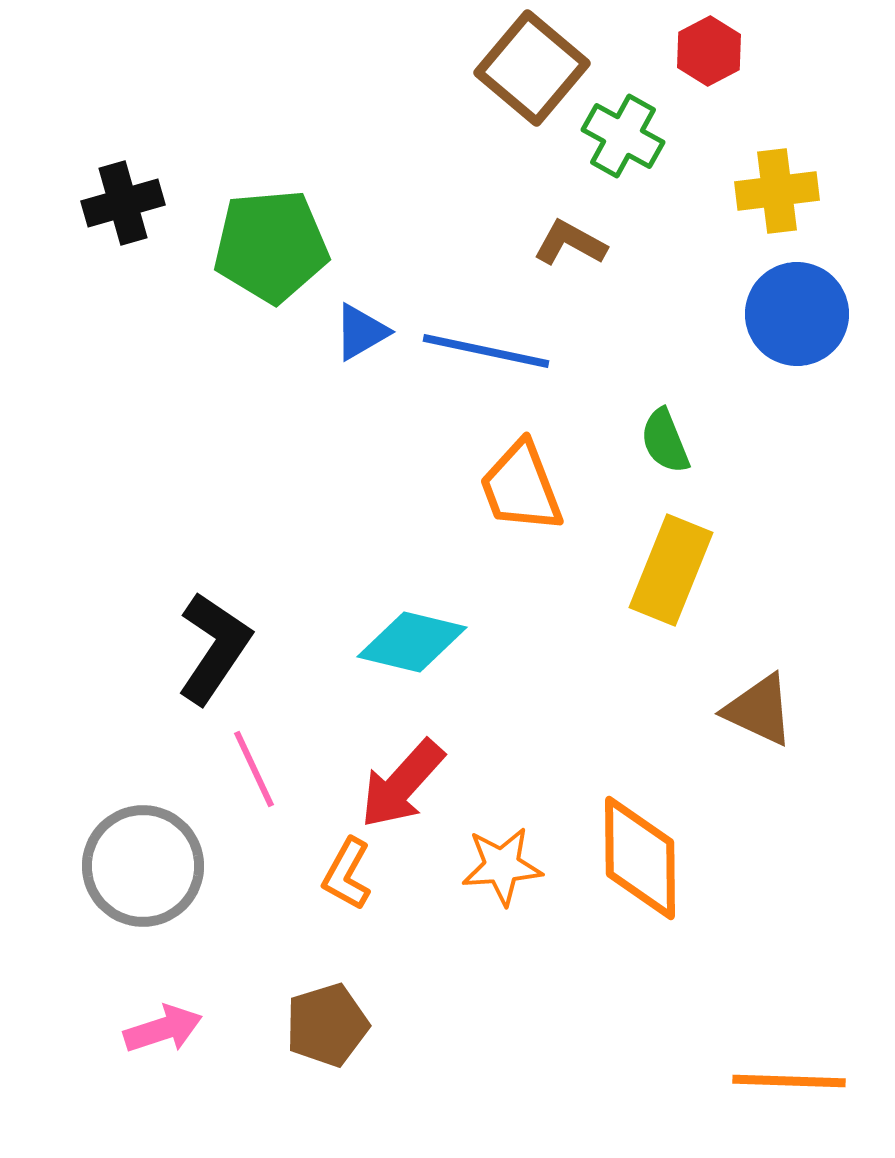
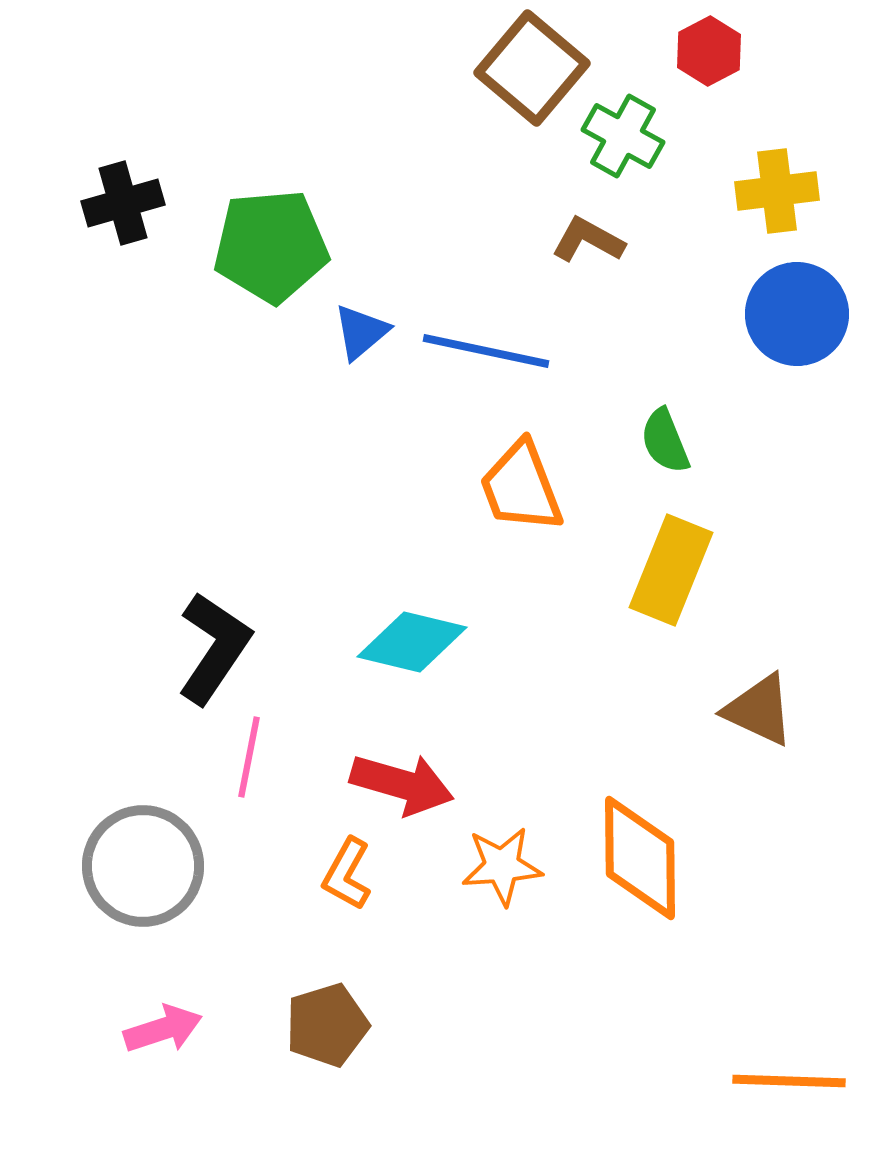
brown L-shape: moved 18 px right, 3 px up
blue triangle: rotated 10 degrees counterclockwise
pink line: moved 5 px left, 12 px up; rotated 36 degrees clockwise
red arrow: rotated 116 degrees counterclockwise
